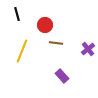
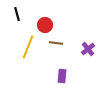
yellow line: moved 6 px right, 4 px up
purple rectangle: rotated 48 degrees clockwise
